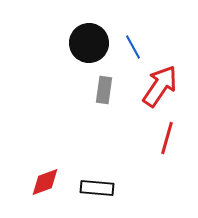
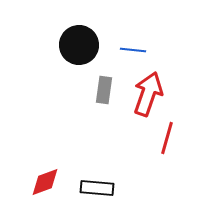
black circle: moved 10 px left, 2 px down
blue line: moved 3 px down; rotated 55 degrees counterclockwise
red arrow: moved 12 px left, 8 px down; rotated 15 degrees counterclockwise
